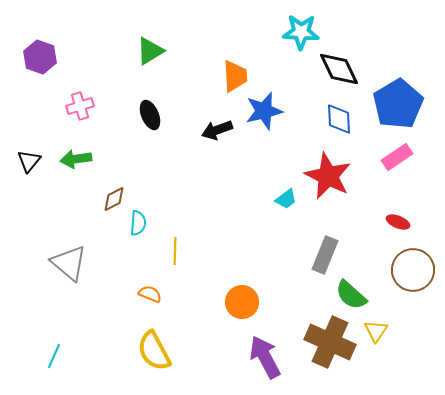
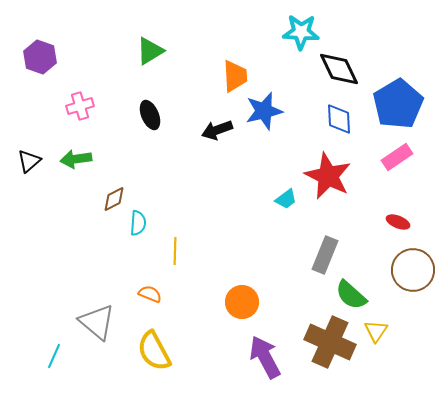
black triangle: rotated 10 degrees clockwise
gray triangle: moved 28 px right, 59 px down
